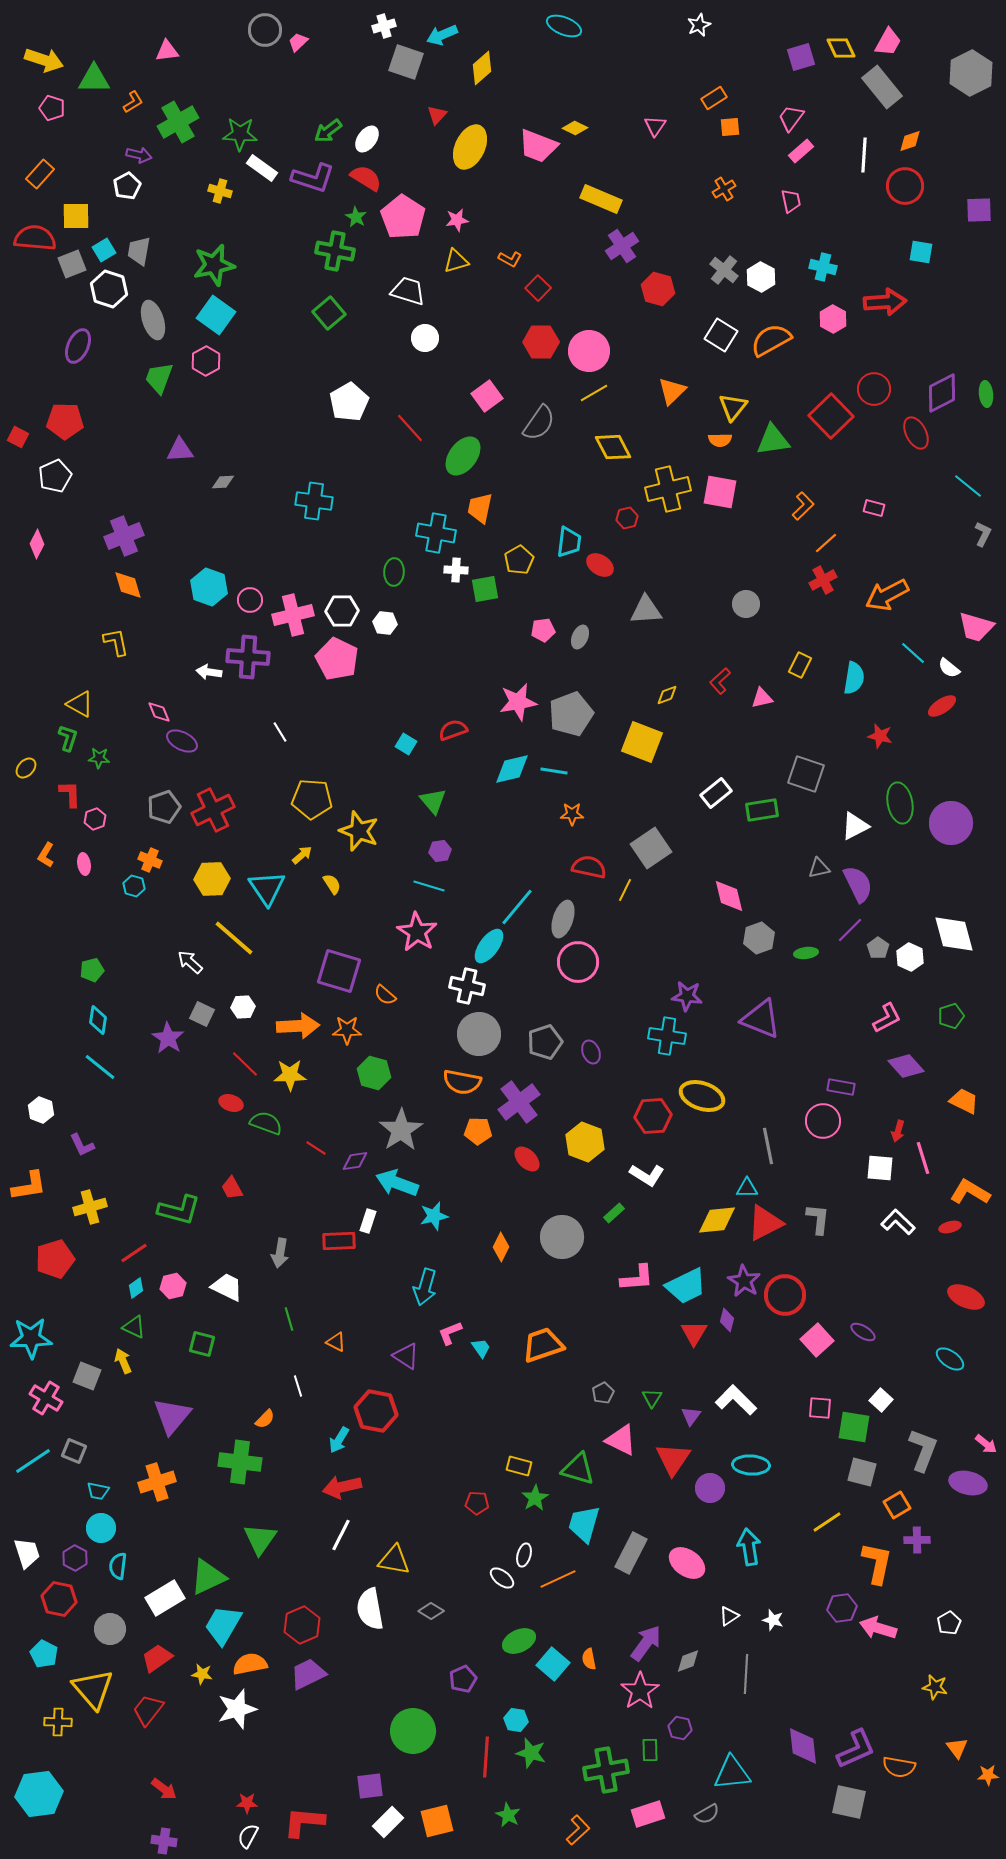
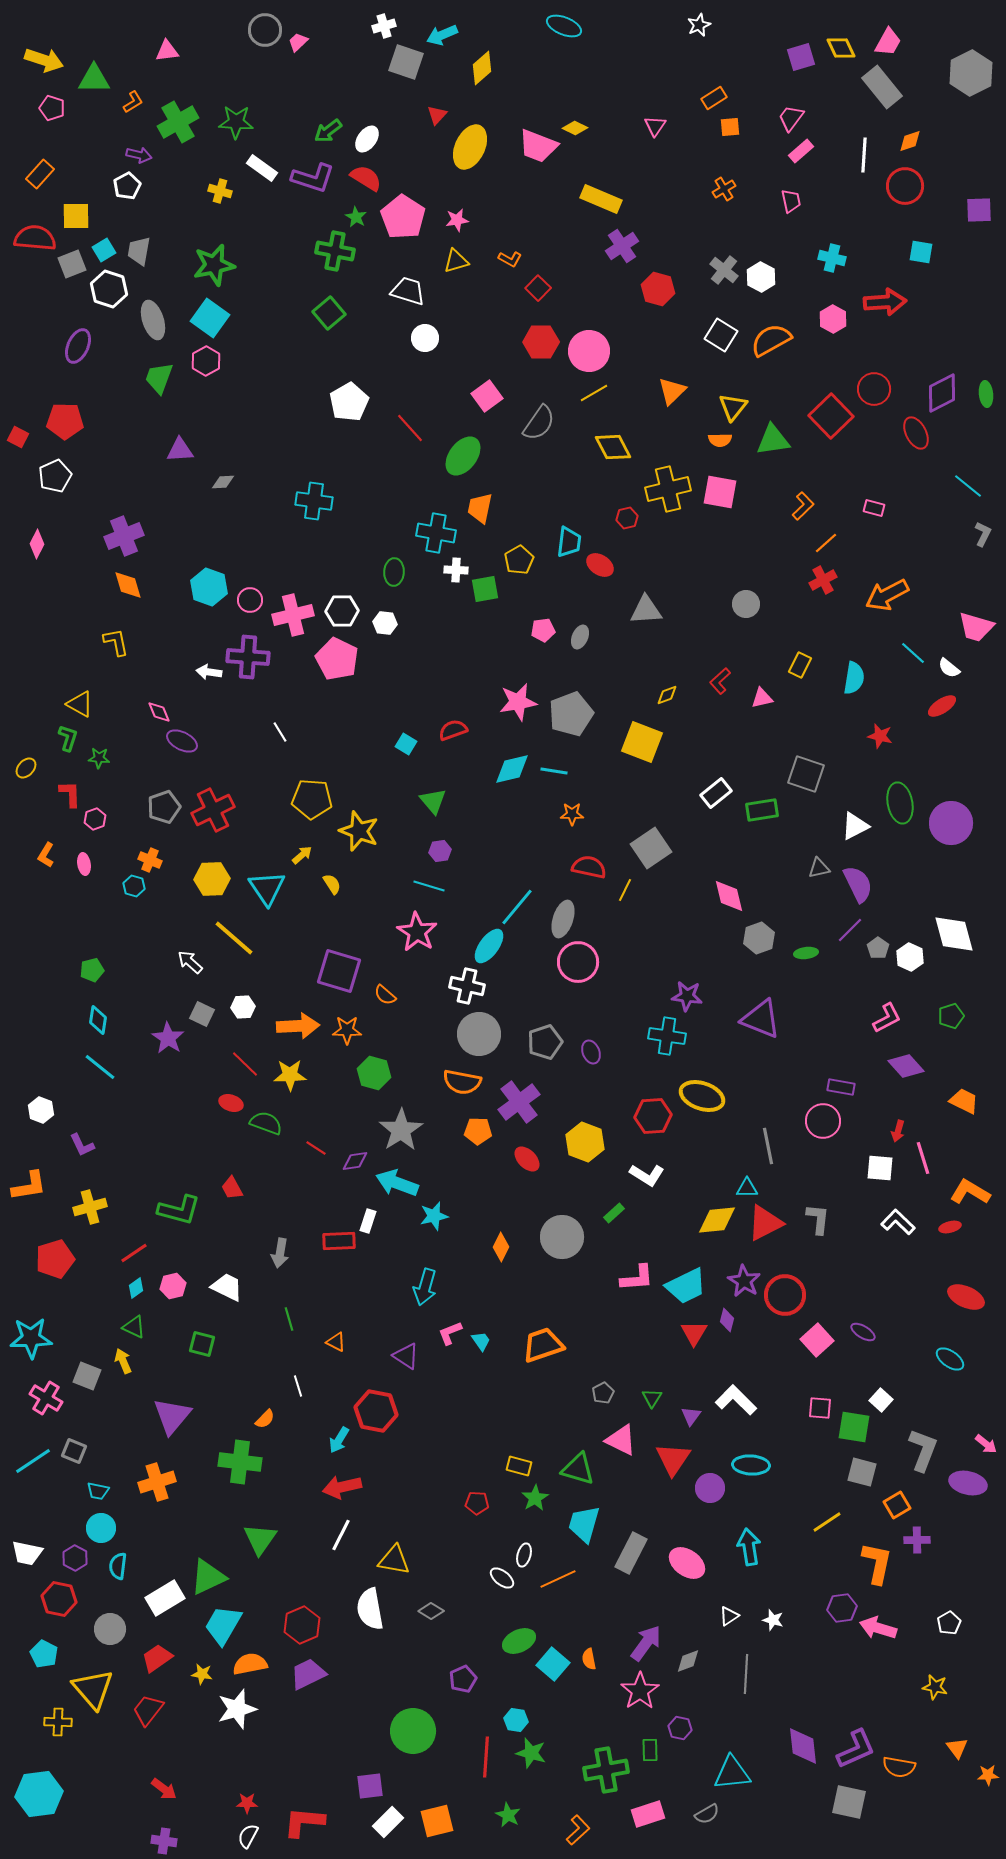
green star at (240, 134): moved 4 px left, 12 px up
cyan cross at (823, 267): moved 9 px right, 9 px up
cyan square at (216, 315): moved 6 px left, 3 px down
cyan trapezoid at (481, 1348): moved 7 px up
white trapezoid at (27, 1553): rotated 120 degrees clockwise
